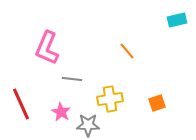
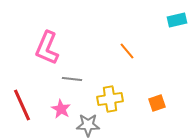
red line: moved 1 px right, 1 px down
pink star: moved 3 px up
